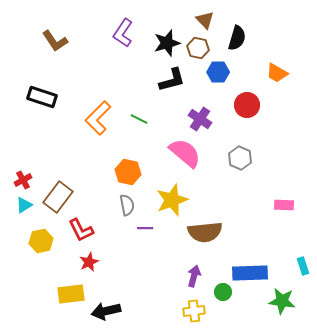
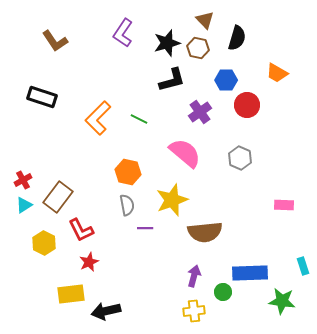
blue hexagon: moved 8 px right, 8 px down
purple cross: moved 7 px up; rotated 20 degrees clockwise
yellow hexagon: moved 3 px right, 2 px down; rotated 20 degrees counterclockwise
